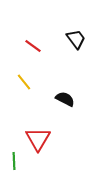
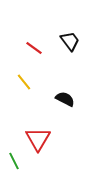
black trapezoid: moved 6 px left, 2 px down
red line: moved 1 px right, 2 px down
green line: rotated 24 degrees counterclockwise
